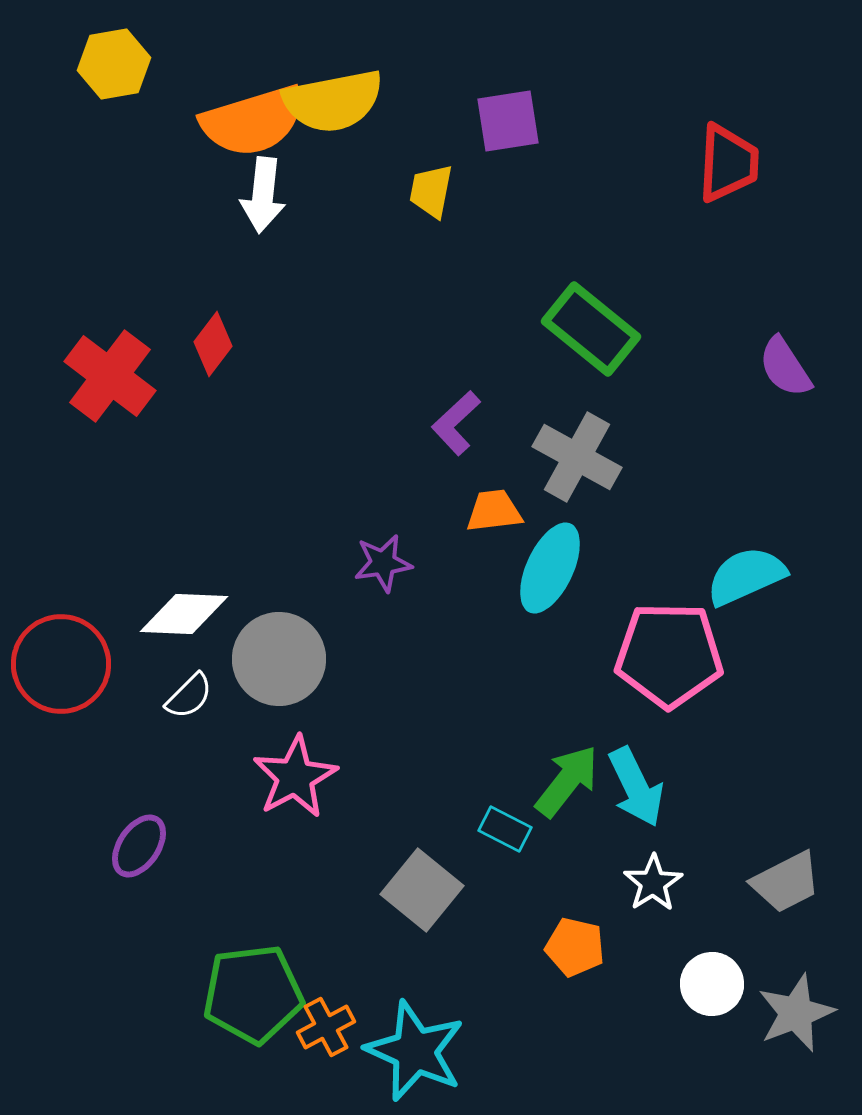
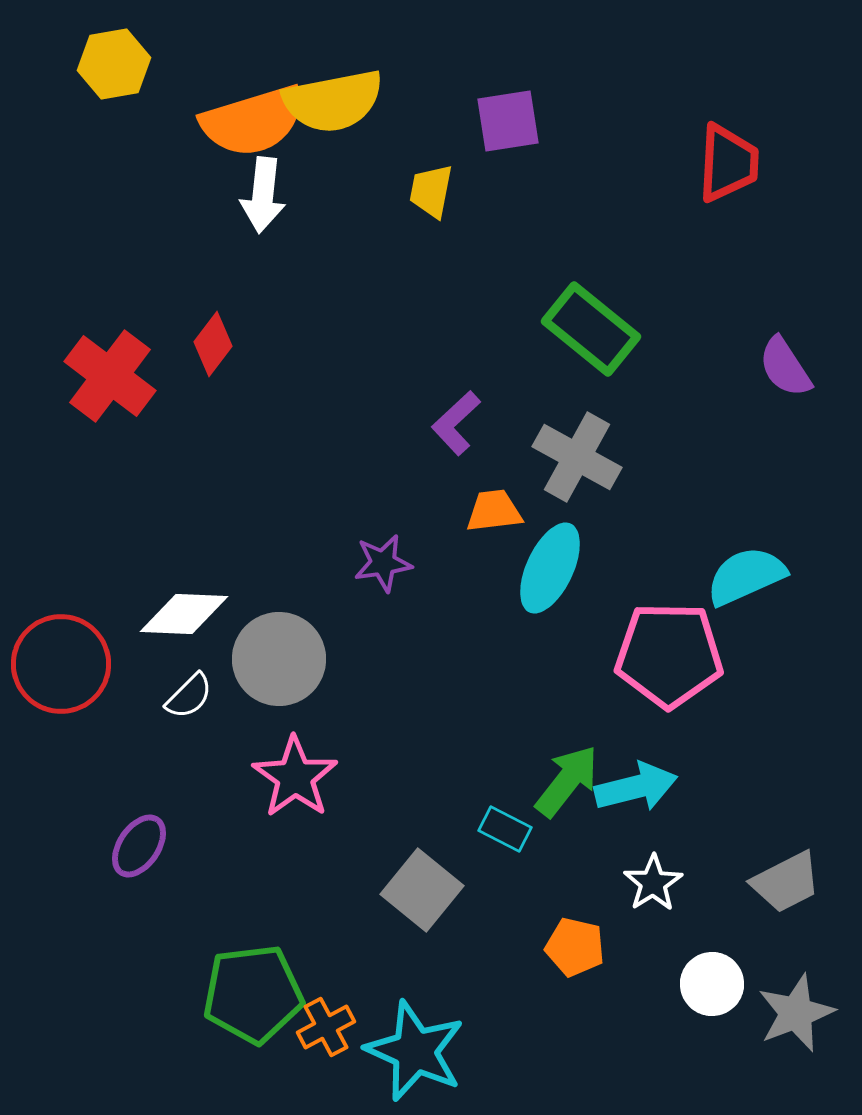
pink star: rotated 8 degrees counterclockwise
cyan arrow: rotated 78 degrees counterclockwise
